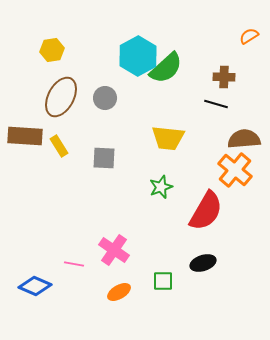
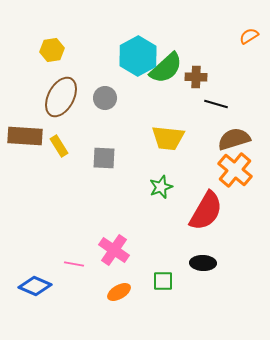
brown cross: moved 28 px left
brown semicircle: moved 10 px left; rotated 12 degrees counterclockwise
black ellipse: rotated 20 degrees clockwise
